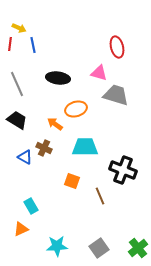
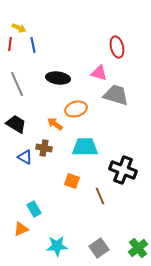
black trapezoid: moved 1 px left, 4 px down
brown cross: rotated 14 degrees counterclockwise
cyan rectangle: moved 3 px right, 3 px down
